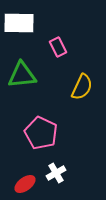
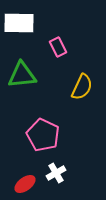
pink pentagon: moved 2 px right, 2 px down
